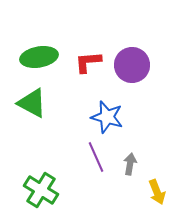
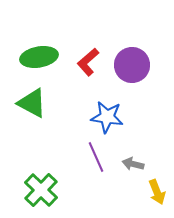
red L-shape: rotated 36 degrees counterclockwise
blue star: rotated 8 degrees counterclockwise
gray arrow: moved 3 px right; rotated 85 degrees counterclockwise
green cross: rotated 12 degrees clockwise
